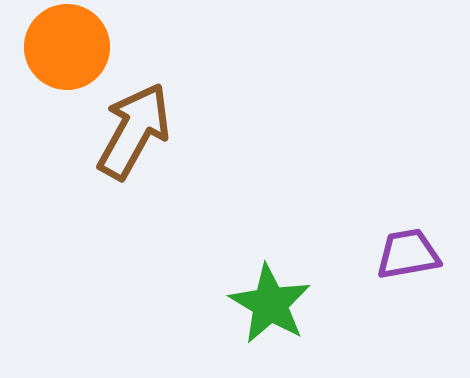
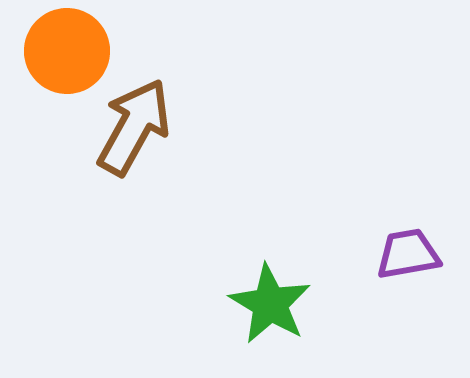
orange circle: moved 4 px down
brown arrow: moved 4 px up
